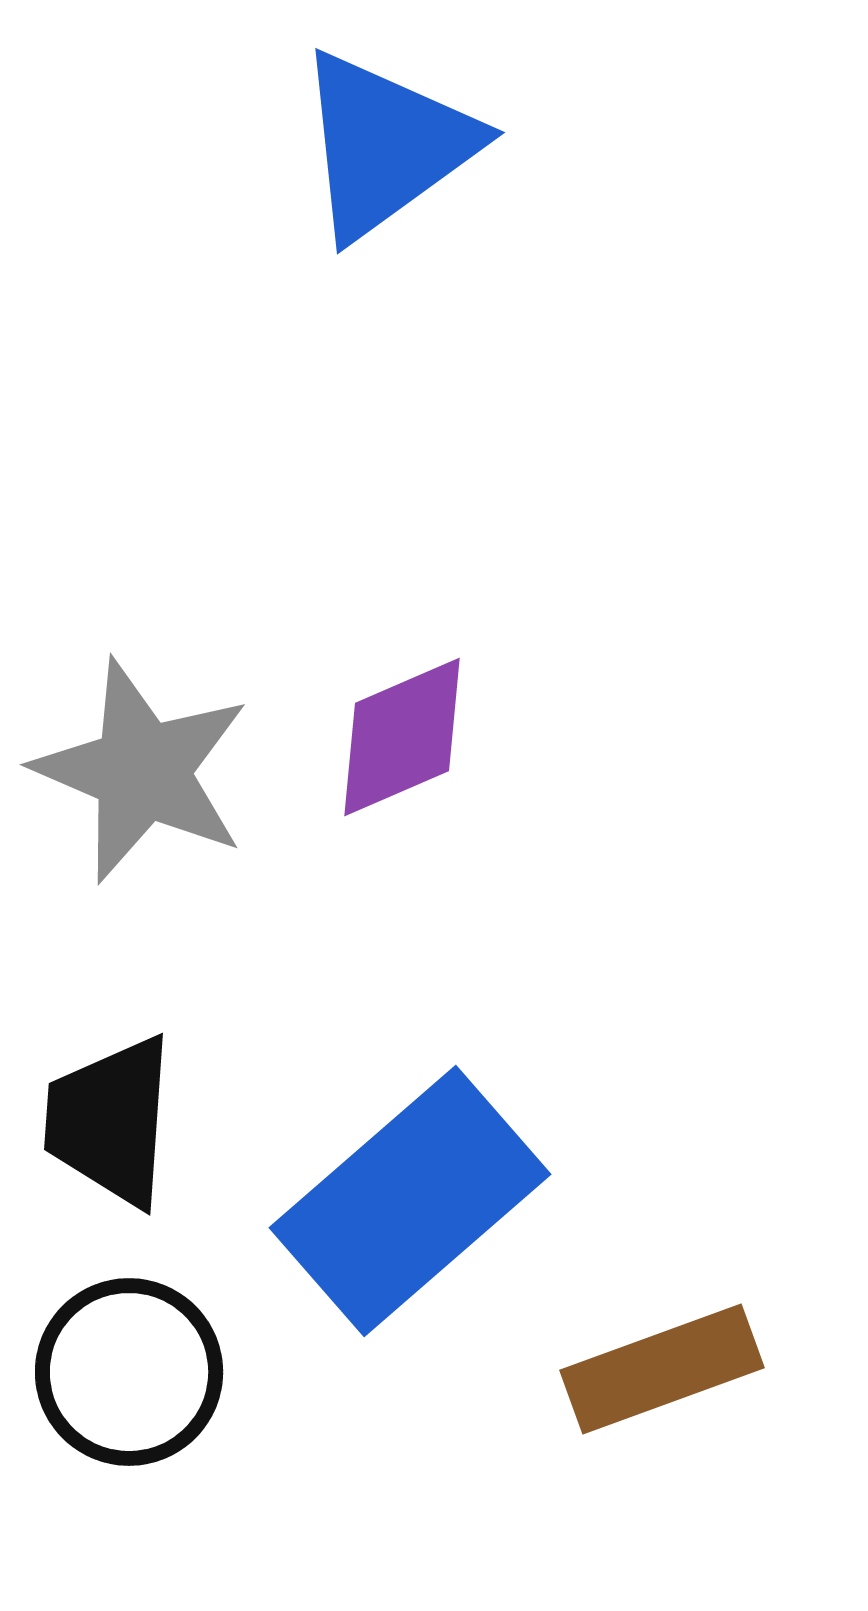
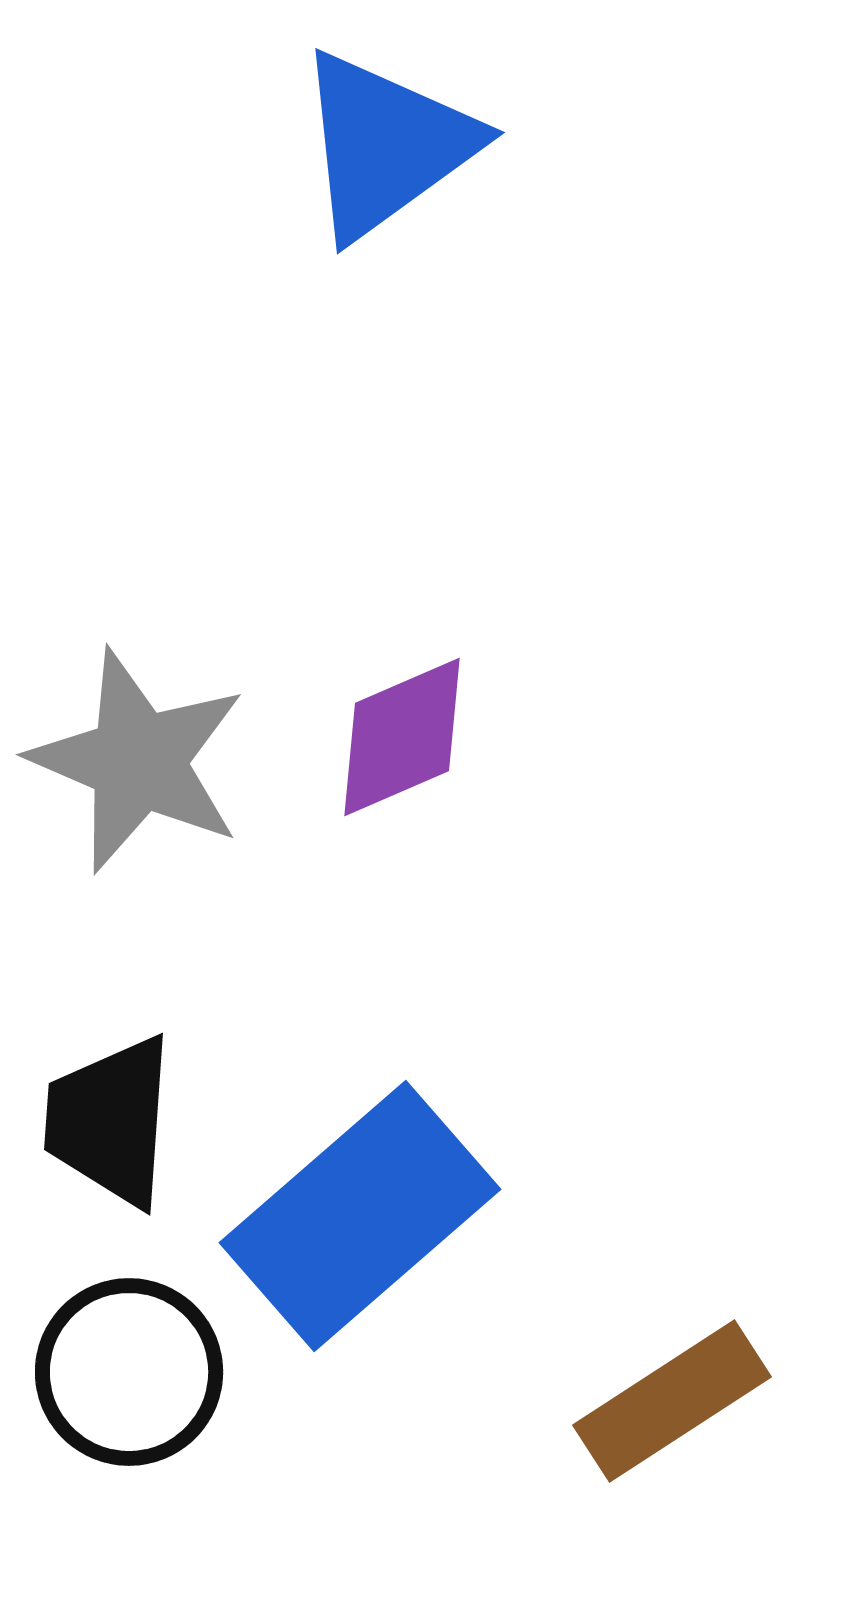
gray star: moved 4 px left, 10 px up
blue rectangle: moved 50 px left, 15 px down
brown rectangle: moved 10 px right, 32 px down; rotated 13 degrees counterclockwise
